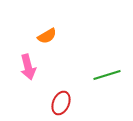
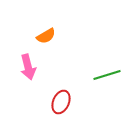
orange semicircle: moved 1 px left
red ellipse: moved 1 px up
